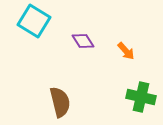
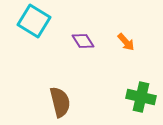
orange arrow: moved 9 px up
